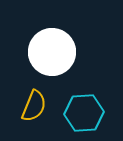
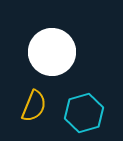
cyan hexagon: rotated 12 degrees counterclockwise
